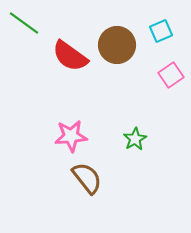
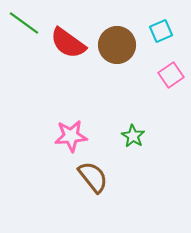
red semicircle: moved 2 px left, 13 px up
green star: moved 2 px left, 3 px up; rotated 10 degrees counterclockwise
brown semicircle: moved 6 px right, 1 px up
